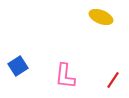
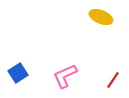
blue square: moved 7 px down
pink L-shape: rotated 60 degrees clockwise
